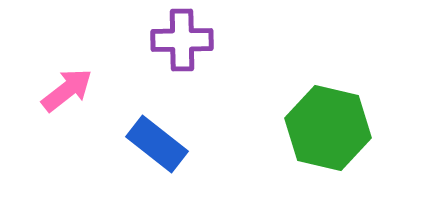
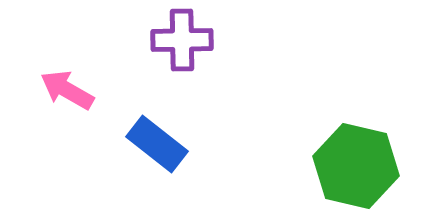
pink arrow: rotated 112 degrees counterclockwise
green hexagon: moved 28 px right, 38 px down
